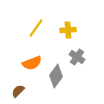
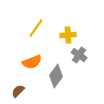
yellow cross: moved 5 px down
gray cross: moved 2 px right, 2 px up
orange semicircle: moved 1 px up
